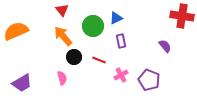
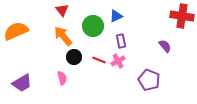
blue triangle: moved 2 px up
pink cross: moved 3 px left, 14 px up
